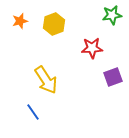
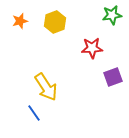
yellow hexagon: moved 1 px right, 2 px up
yellow arrow: moved 7 px down
blue line: moved 1 px right, 1 px down
